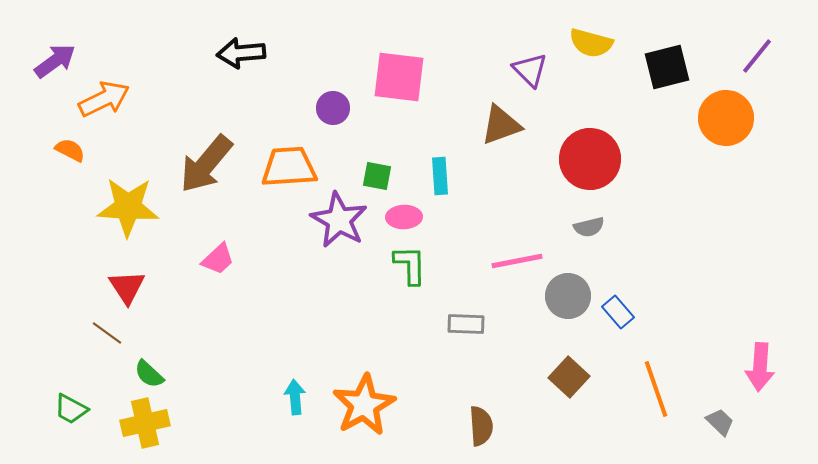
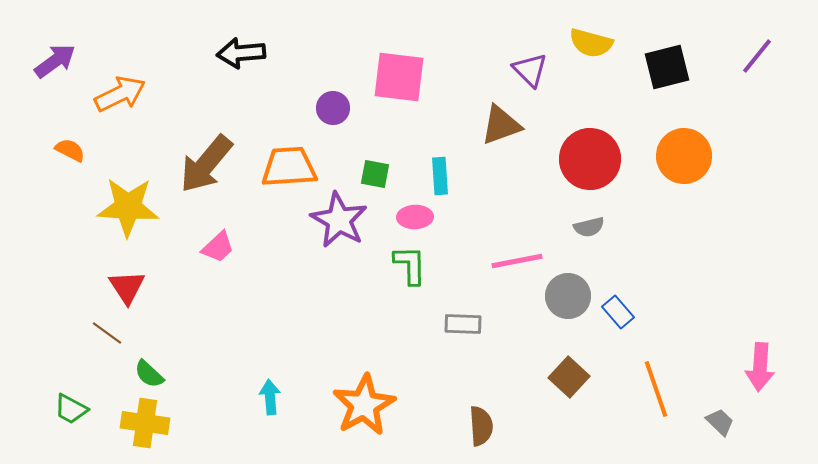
orange arrow: moved 16 px right, 5 px up
orange circle: moved 42 px left, 38 px down
green square: moved 2 px left, 2 px up
pink ellipse: moved 11 px right
pink trapezoid: moved 12 px up
gray rectangle: moved 3 px left
cyan arrow: moved 25 px left
yellow cross: rotated 21 degrees clockwise
